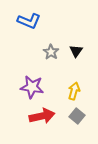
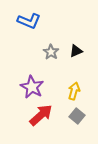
black triangle: rotated 32 degrees clockwise
purple star: rotated 20 degrees clockwise
red arrow: moved 1 px left, 1 px up; rotated 30 degrees counterclockwise
